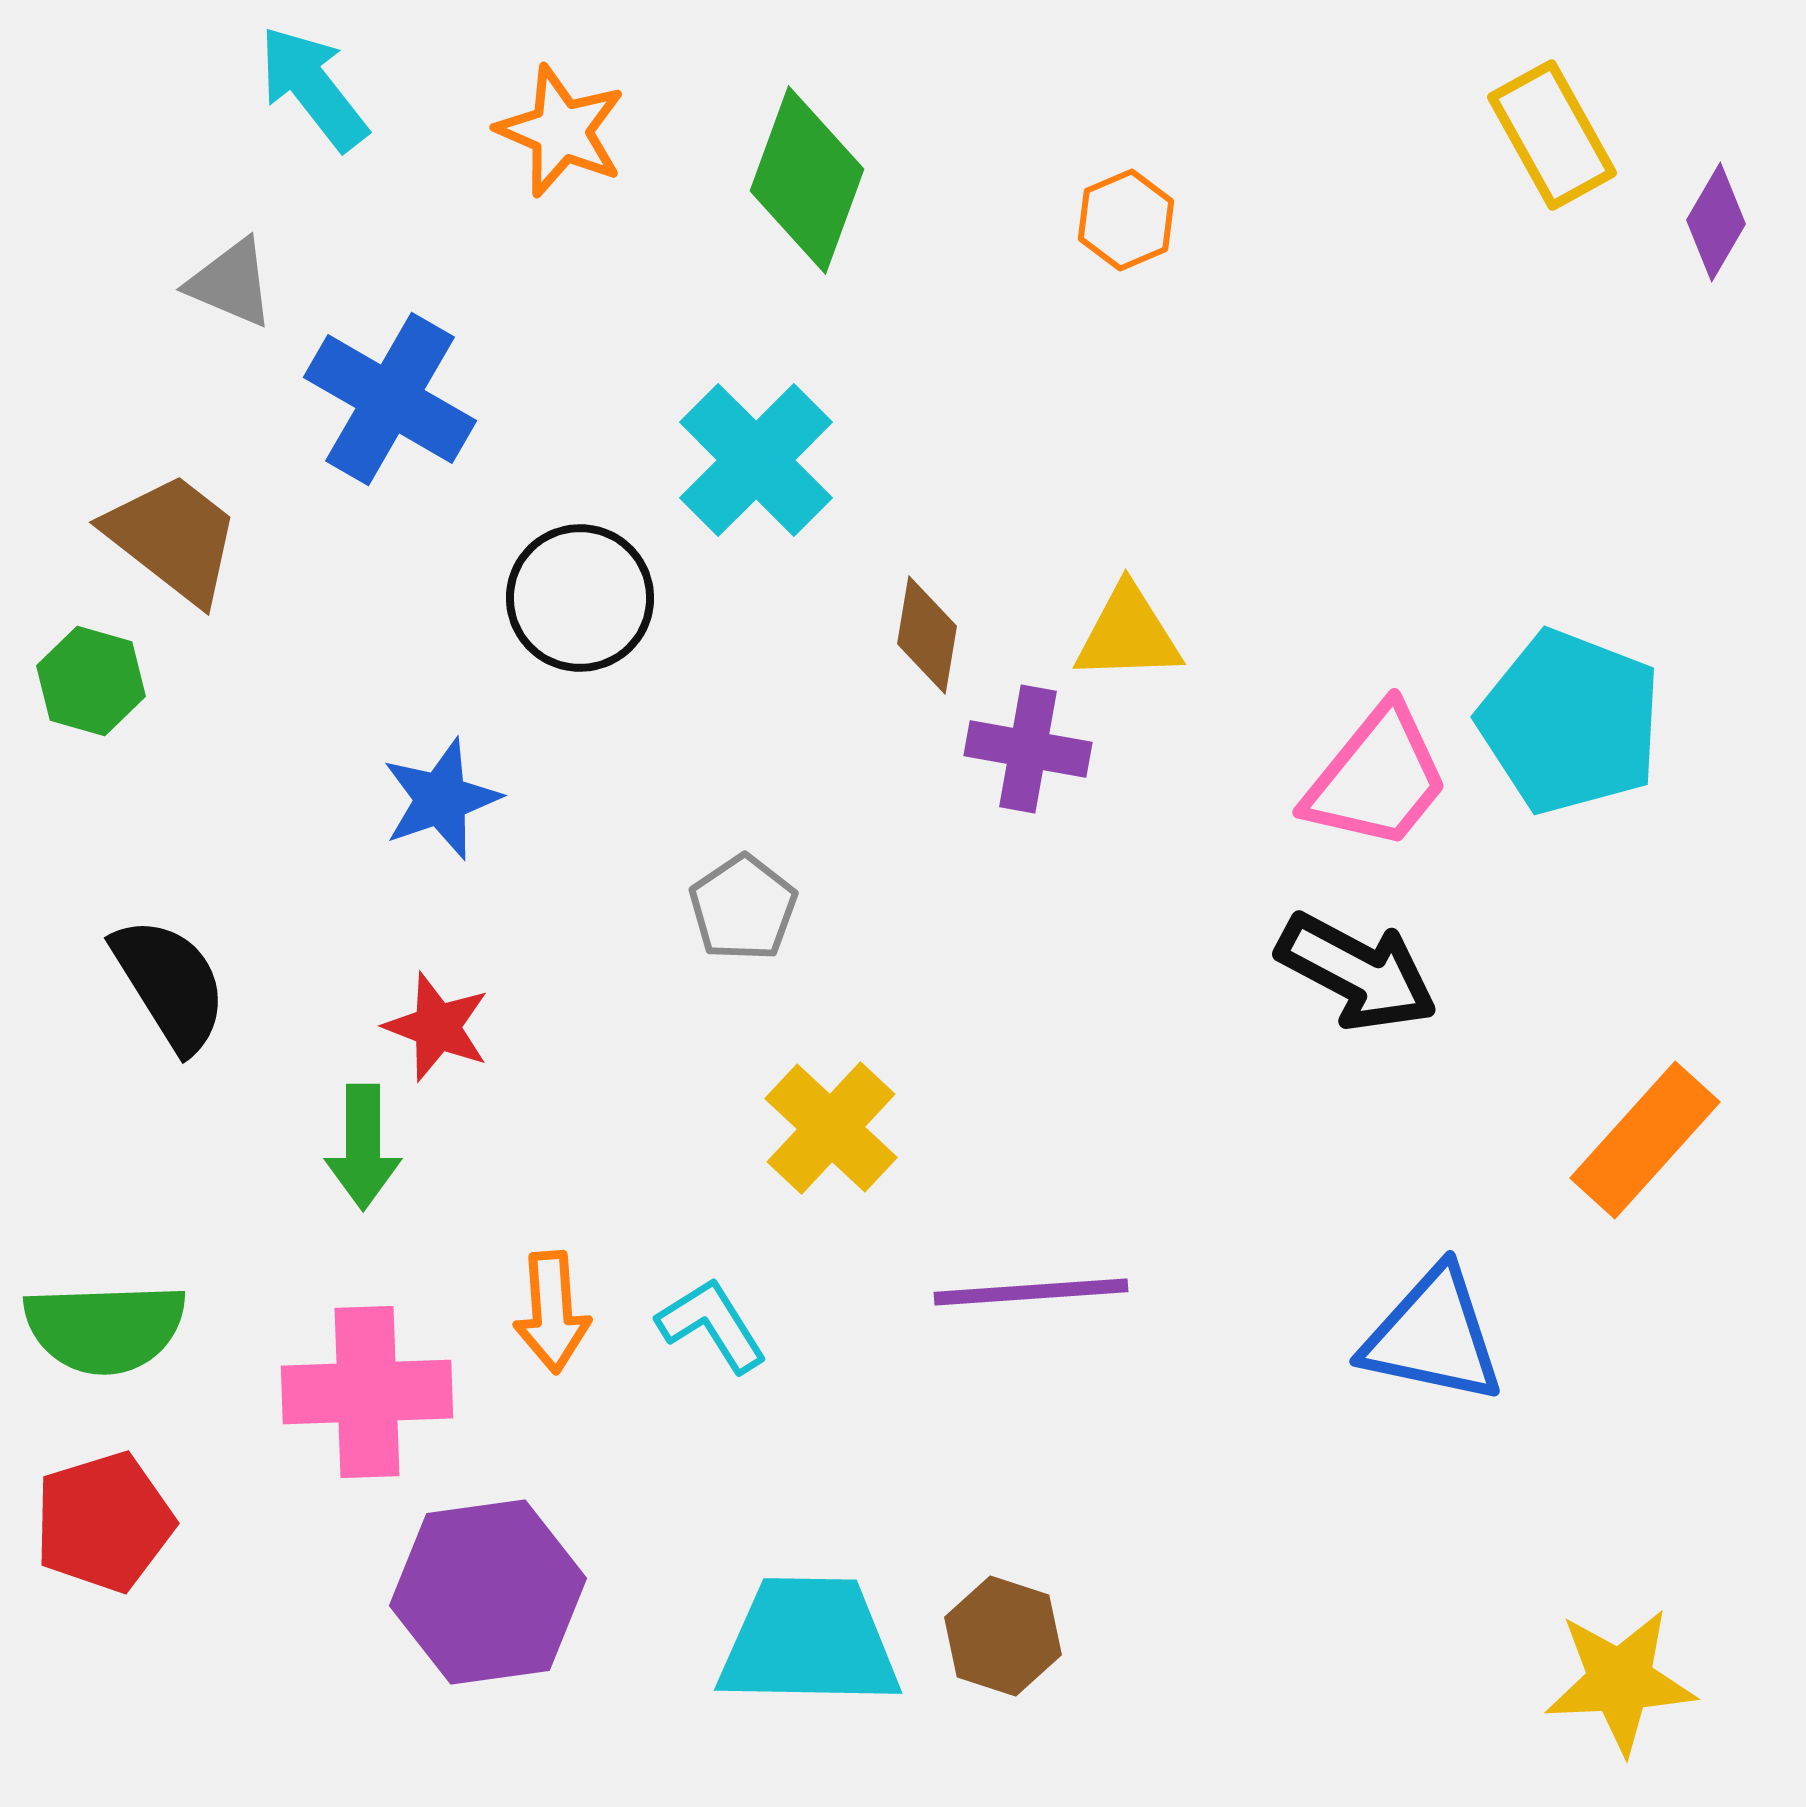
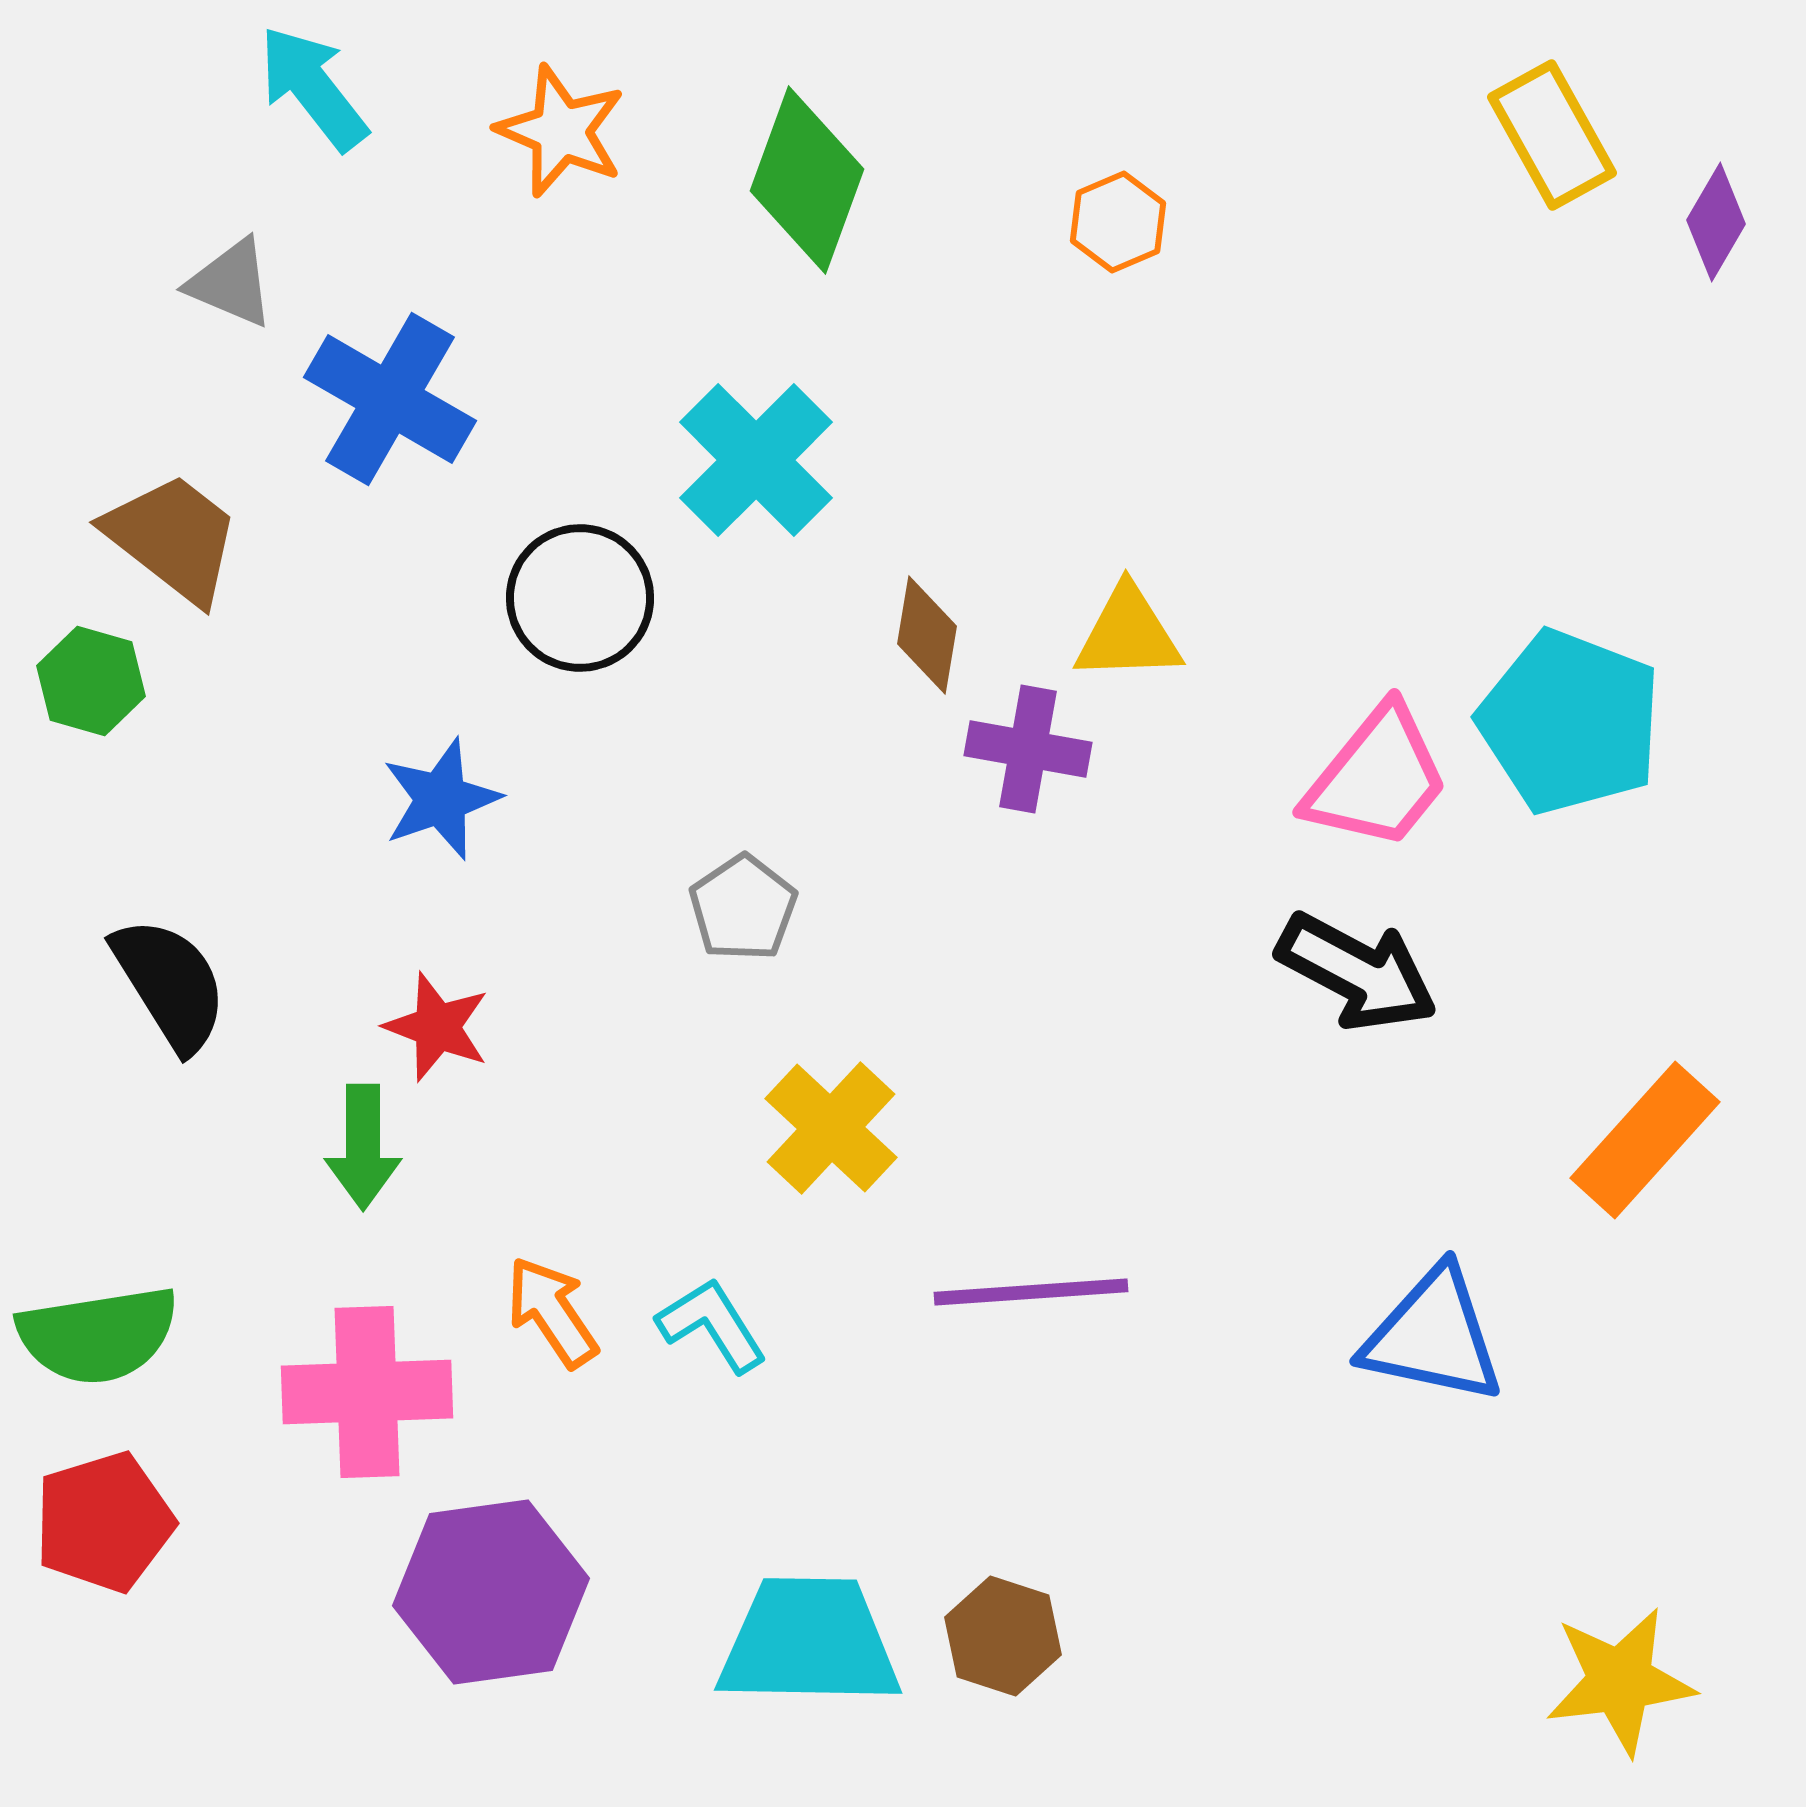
orange hexagon: moved 8 px left, 2 px down
orange arrow: rotated 150 degrees clockwise
green semicircle: moved 7 px left, 7 px down; rotated 7 degrees counterclockwise
purple hexagon: moved 3 px right
yellow star: rotated 4 degrees counterclockwise
